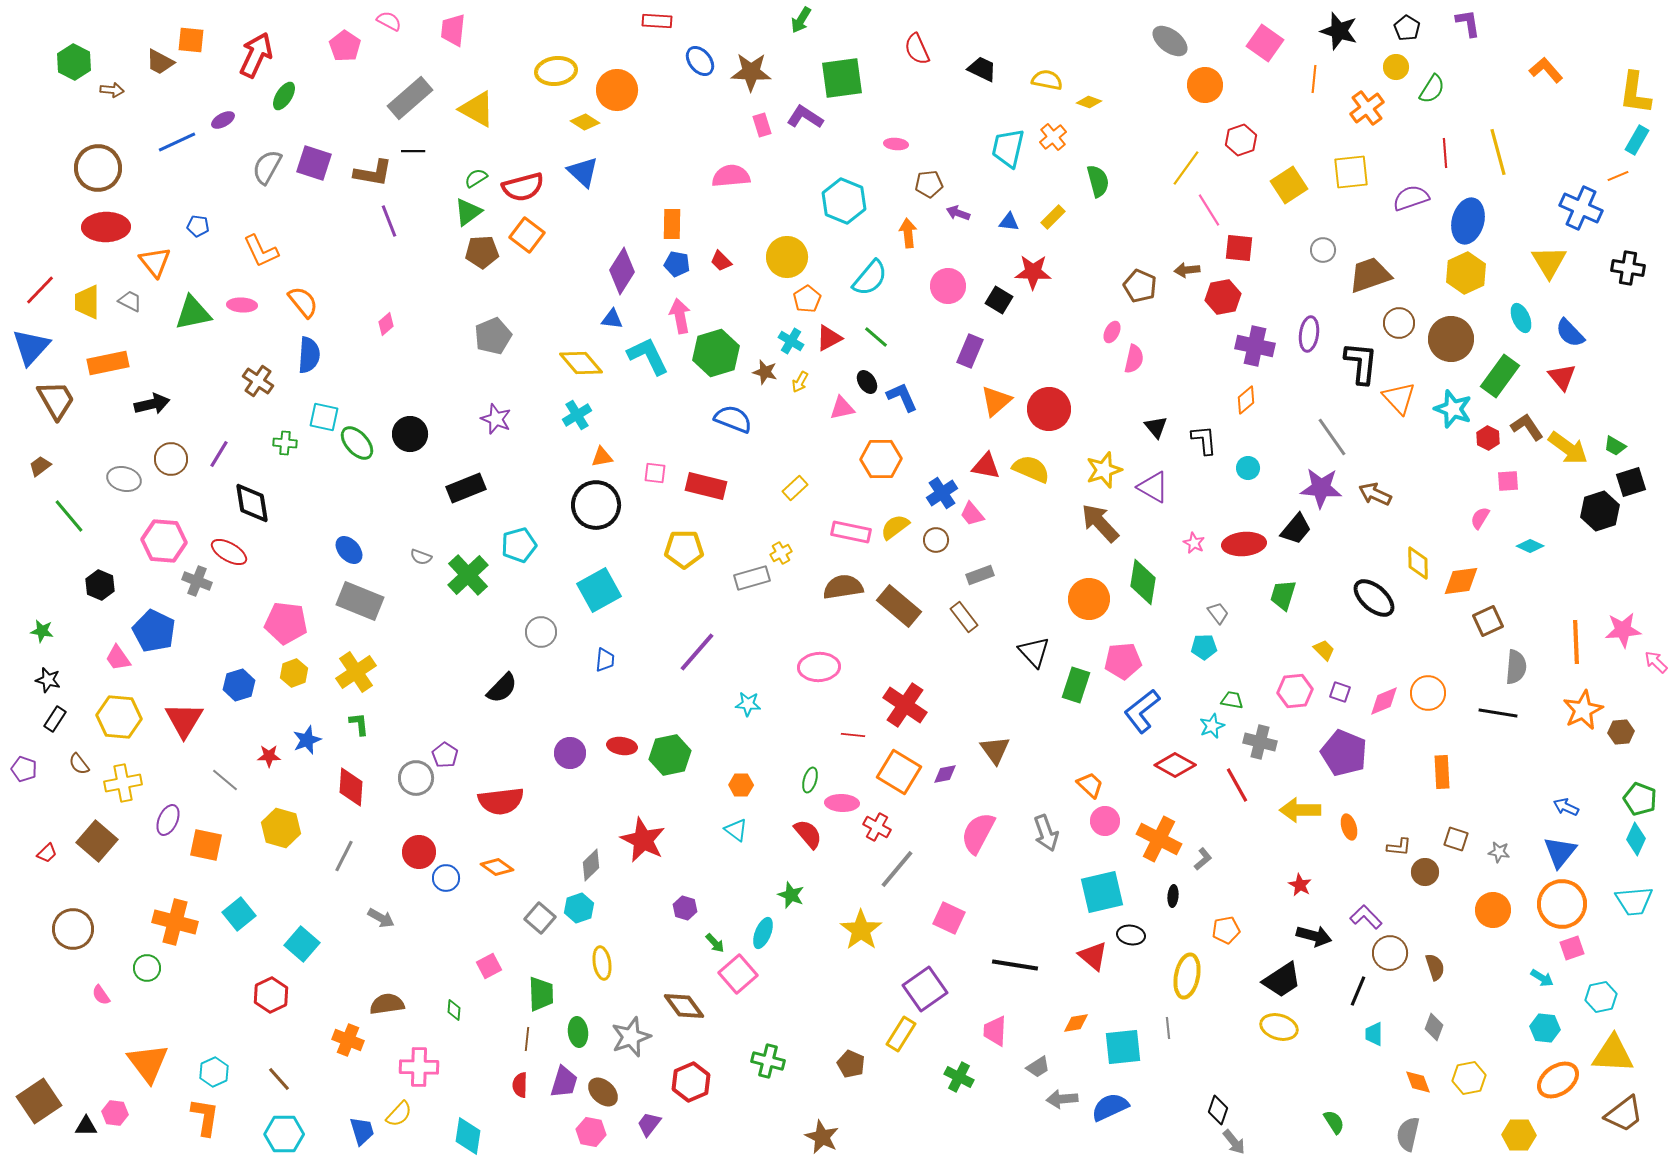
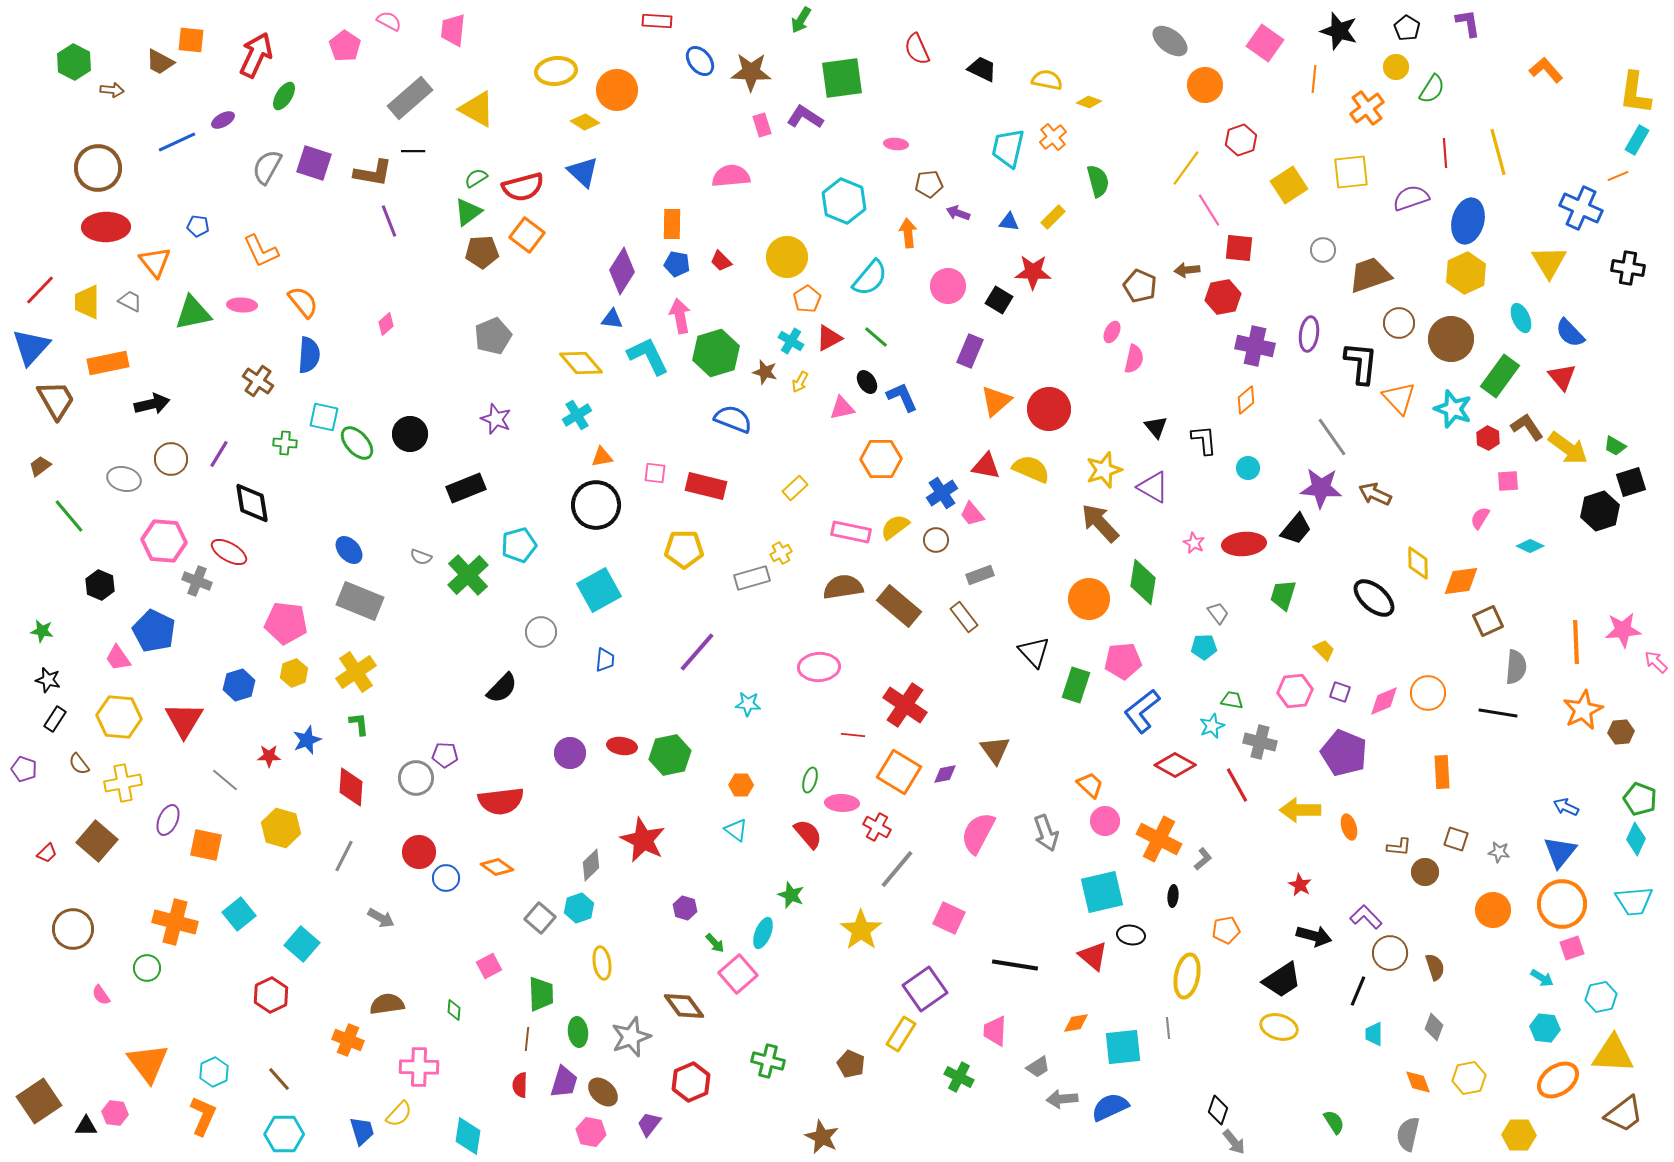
purple pentagon at (445, 755): rotated 30 degrees counterclockwise
orange L-shape at (205, 1117): moved 2 px left, 1 px up; rotated 15 degrees clockwise
